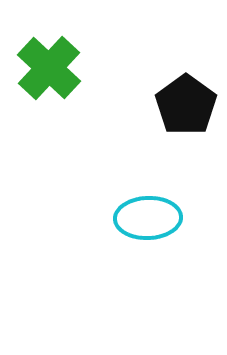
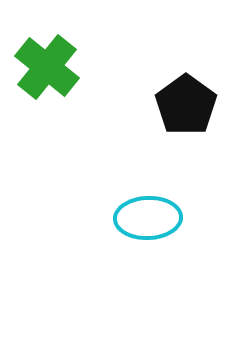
green cross: moved 2 px left, 1 px up; rotated 4 degrees counterclockwise
